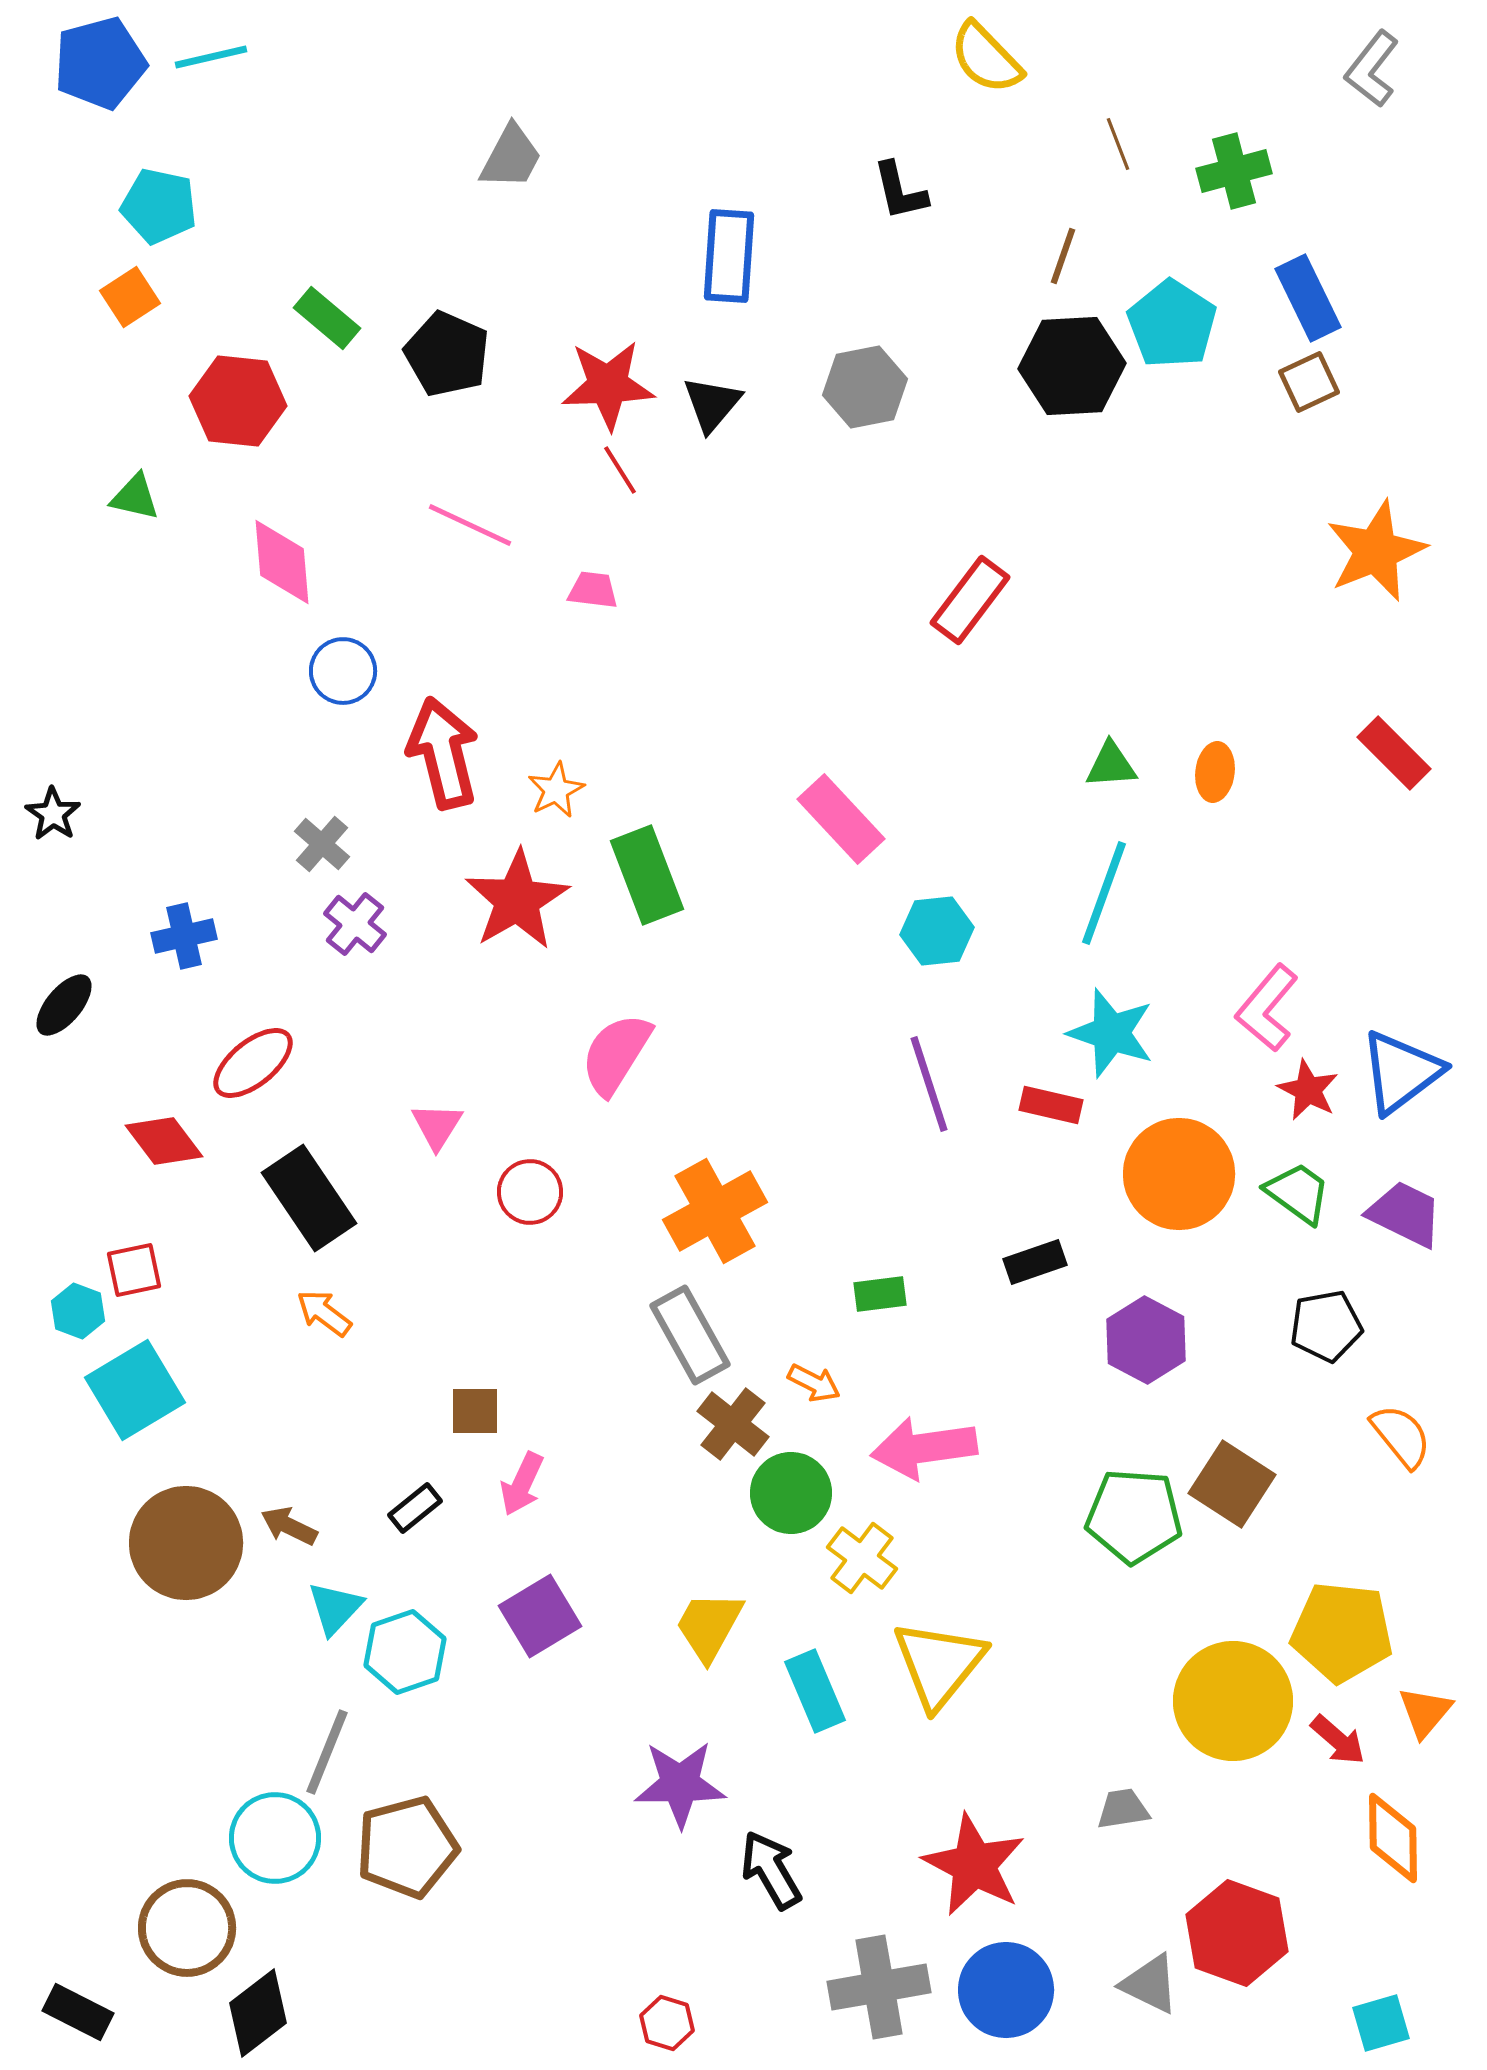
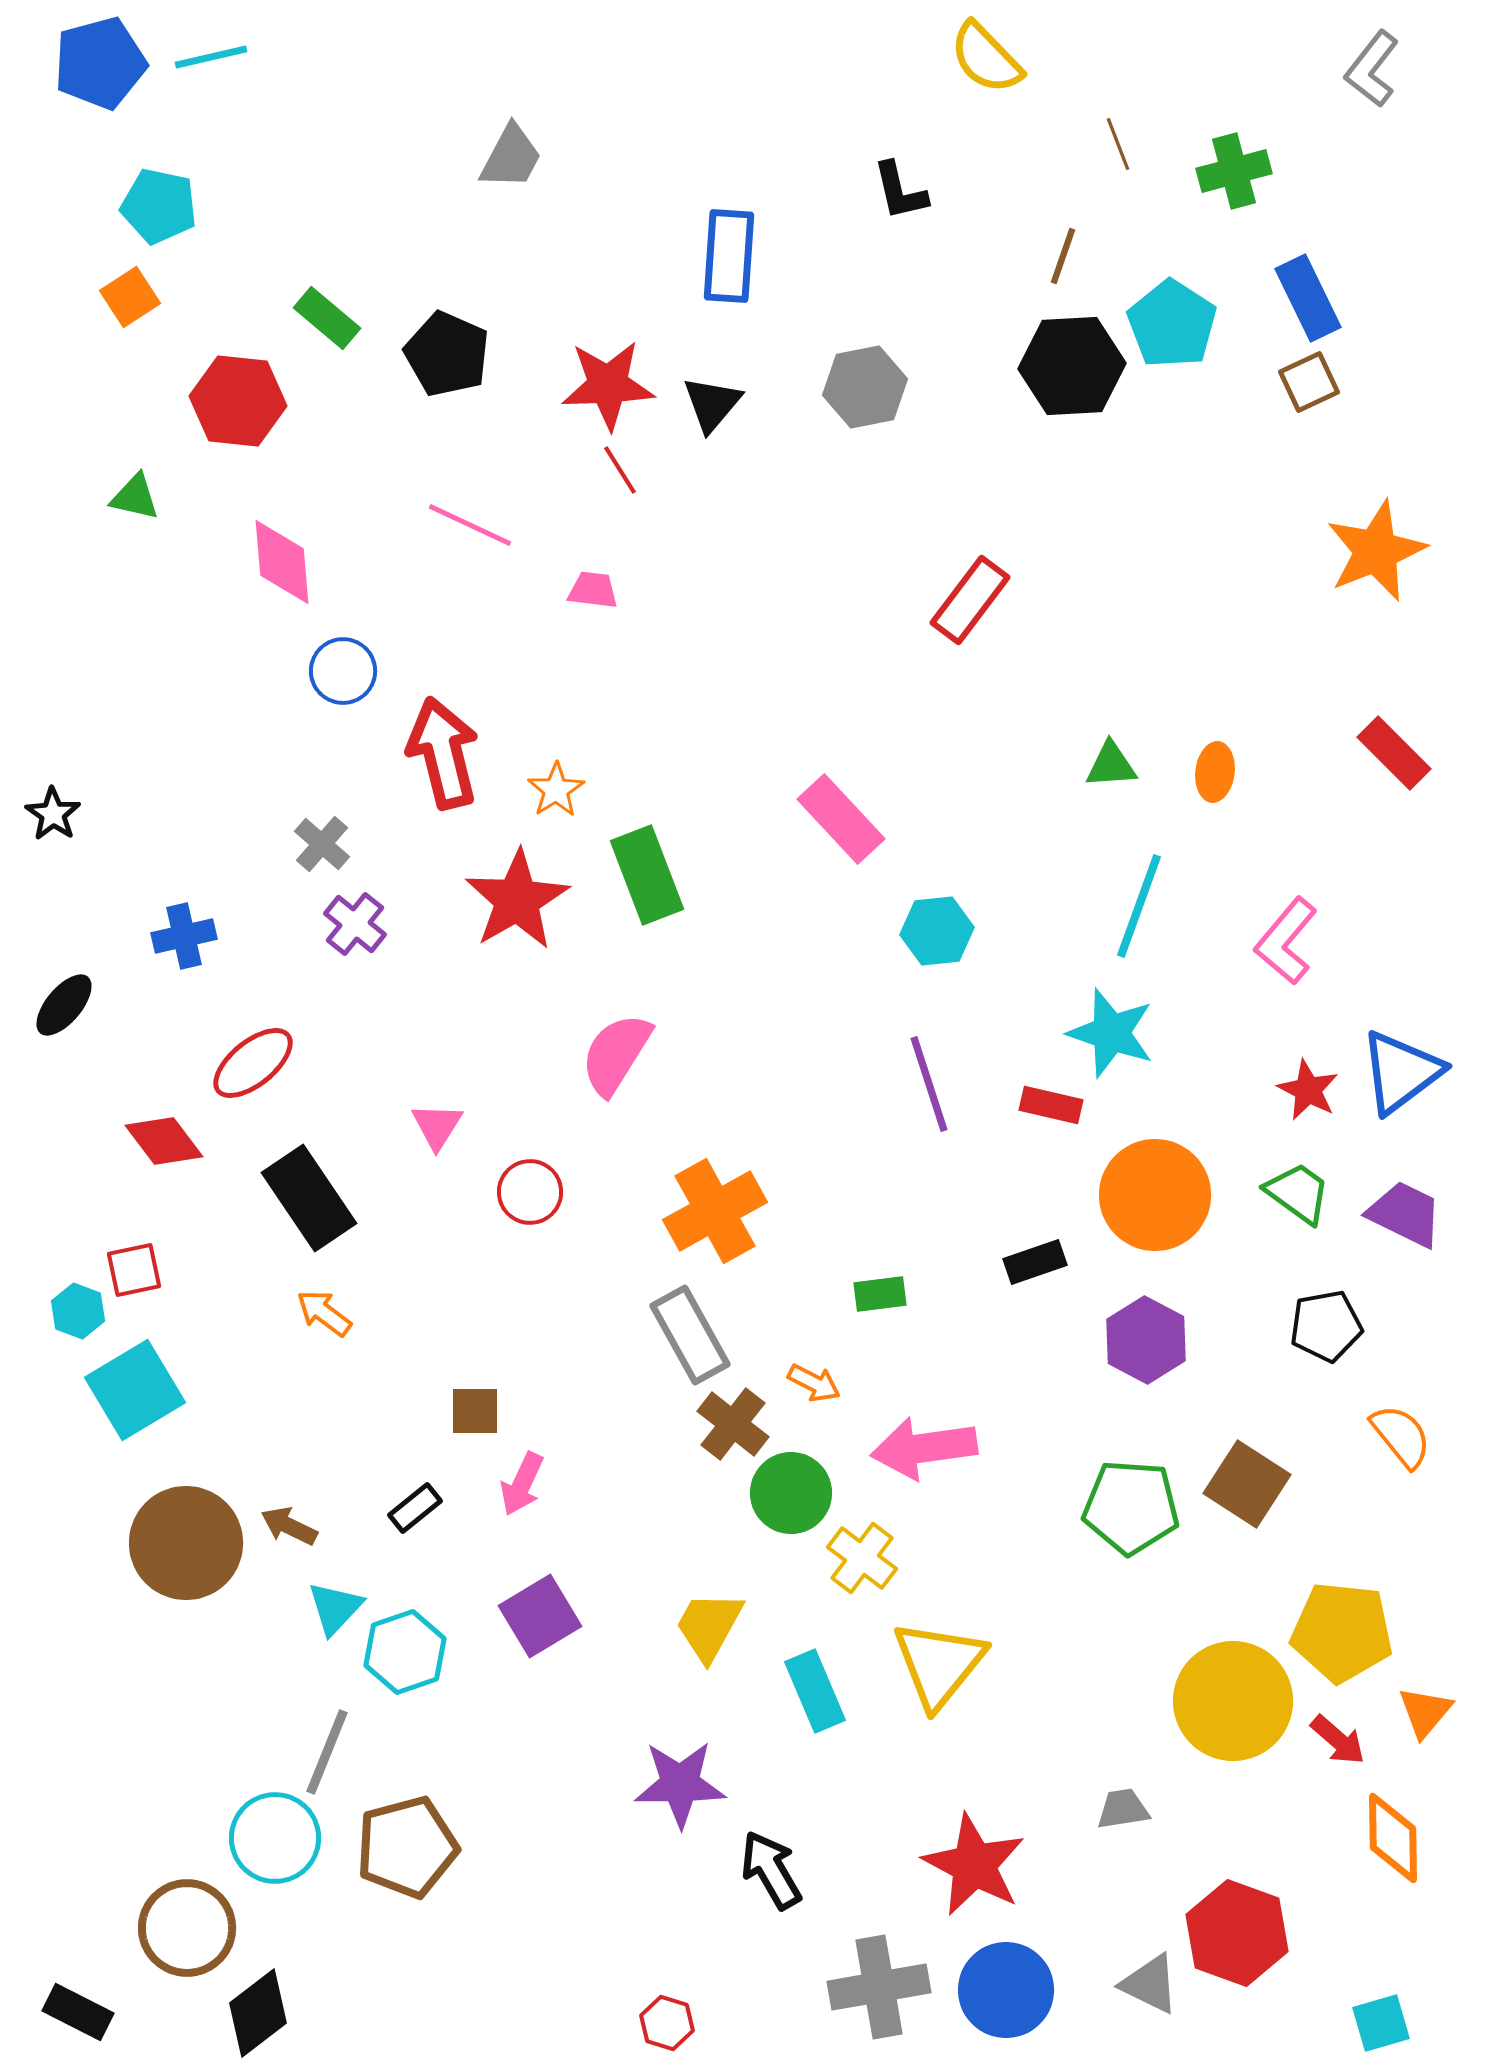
orange star at (556, 790): rotated 6 degrees counterclockwise
cyan line at (1104, 893): moved 35 px right, 13 px down
pink L-shape at (1267, 1008): moved 19 px right, 67 px up
orange circle at (1179, 1174): moved 24 px left, 21 px down
brown square at (1232, 1484): moved 15 px right
green pentagon at (1134, 1516): moved 3 px left, 9 px up
